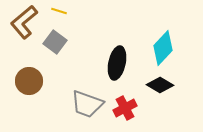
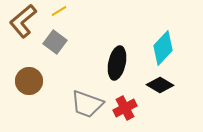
yellow line: rotated 49 degrees counterclockwise
brown L-shape: moved 1 px left, 1 px up
